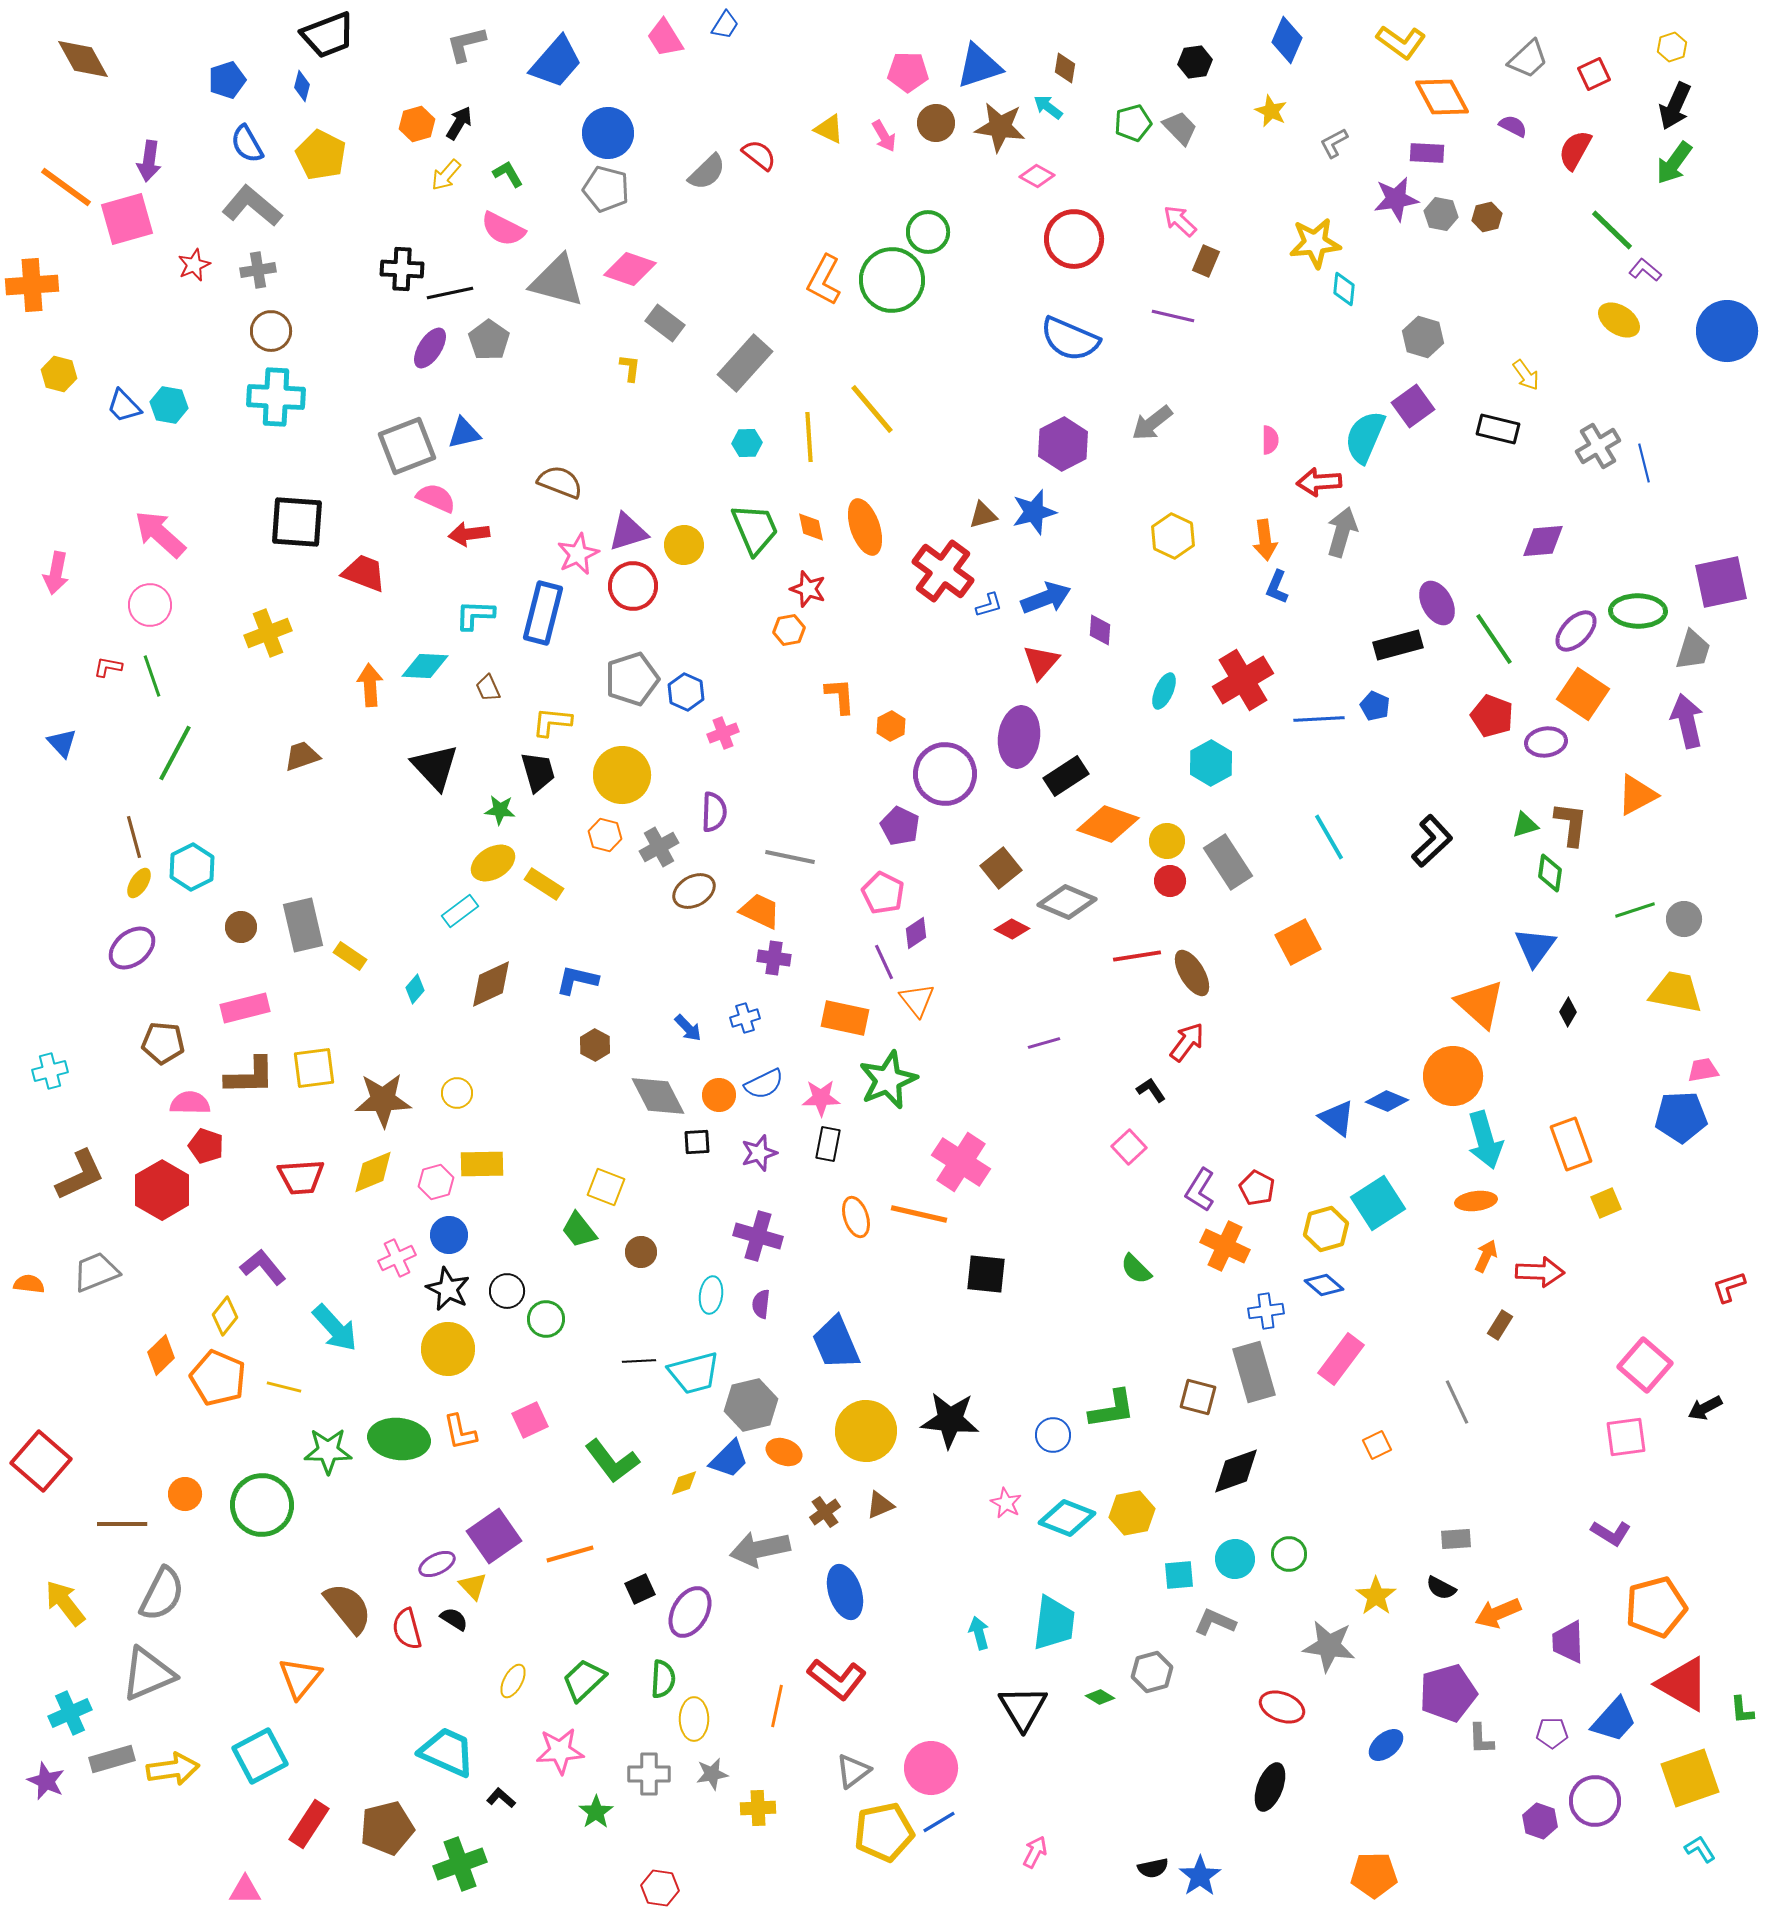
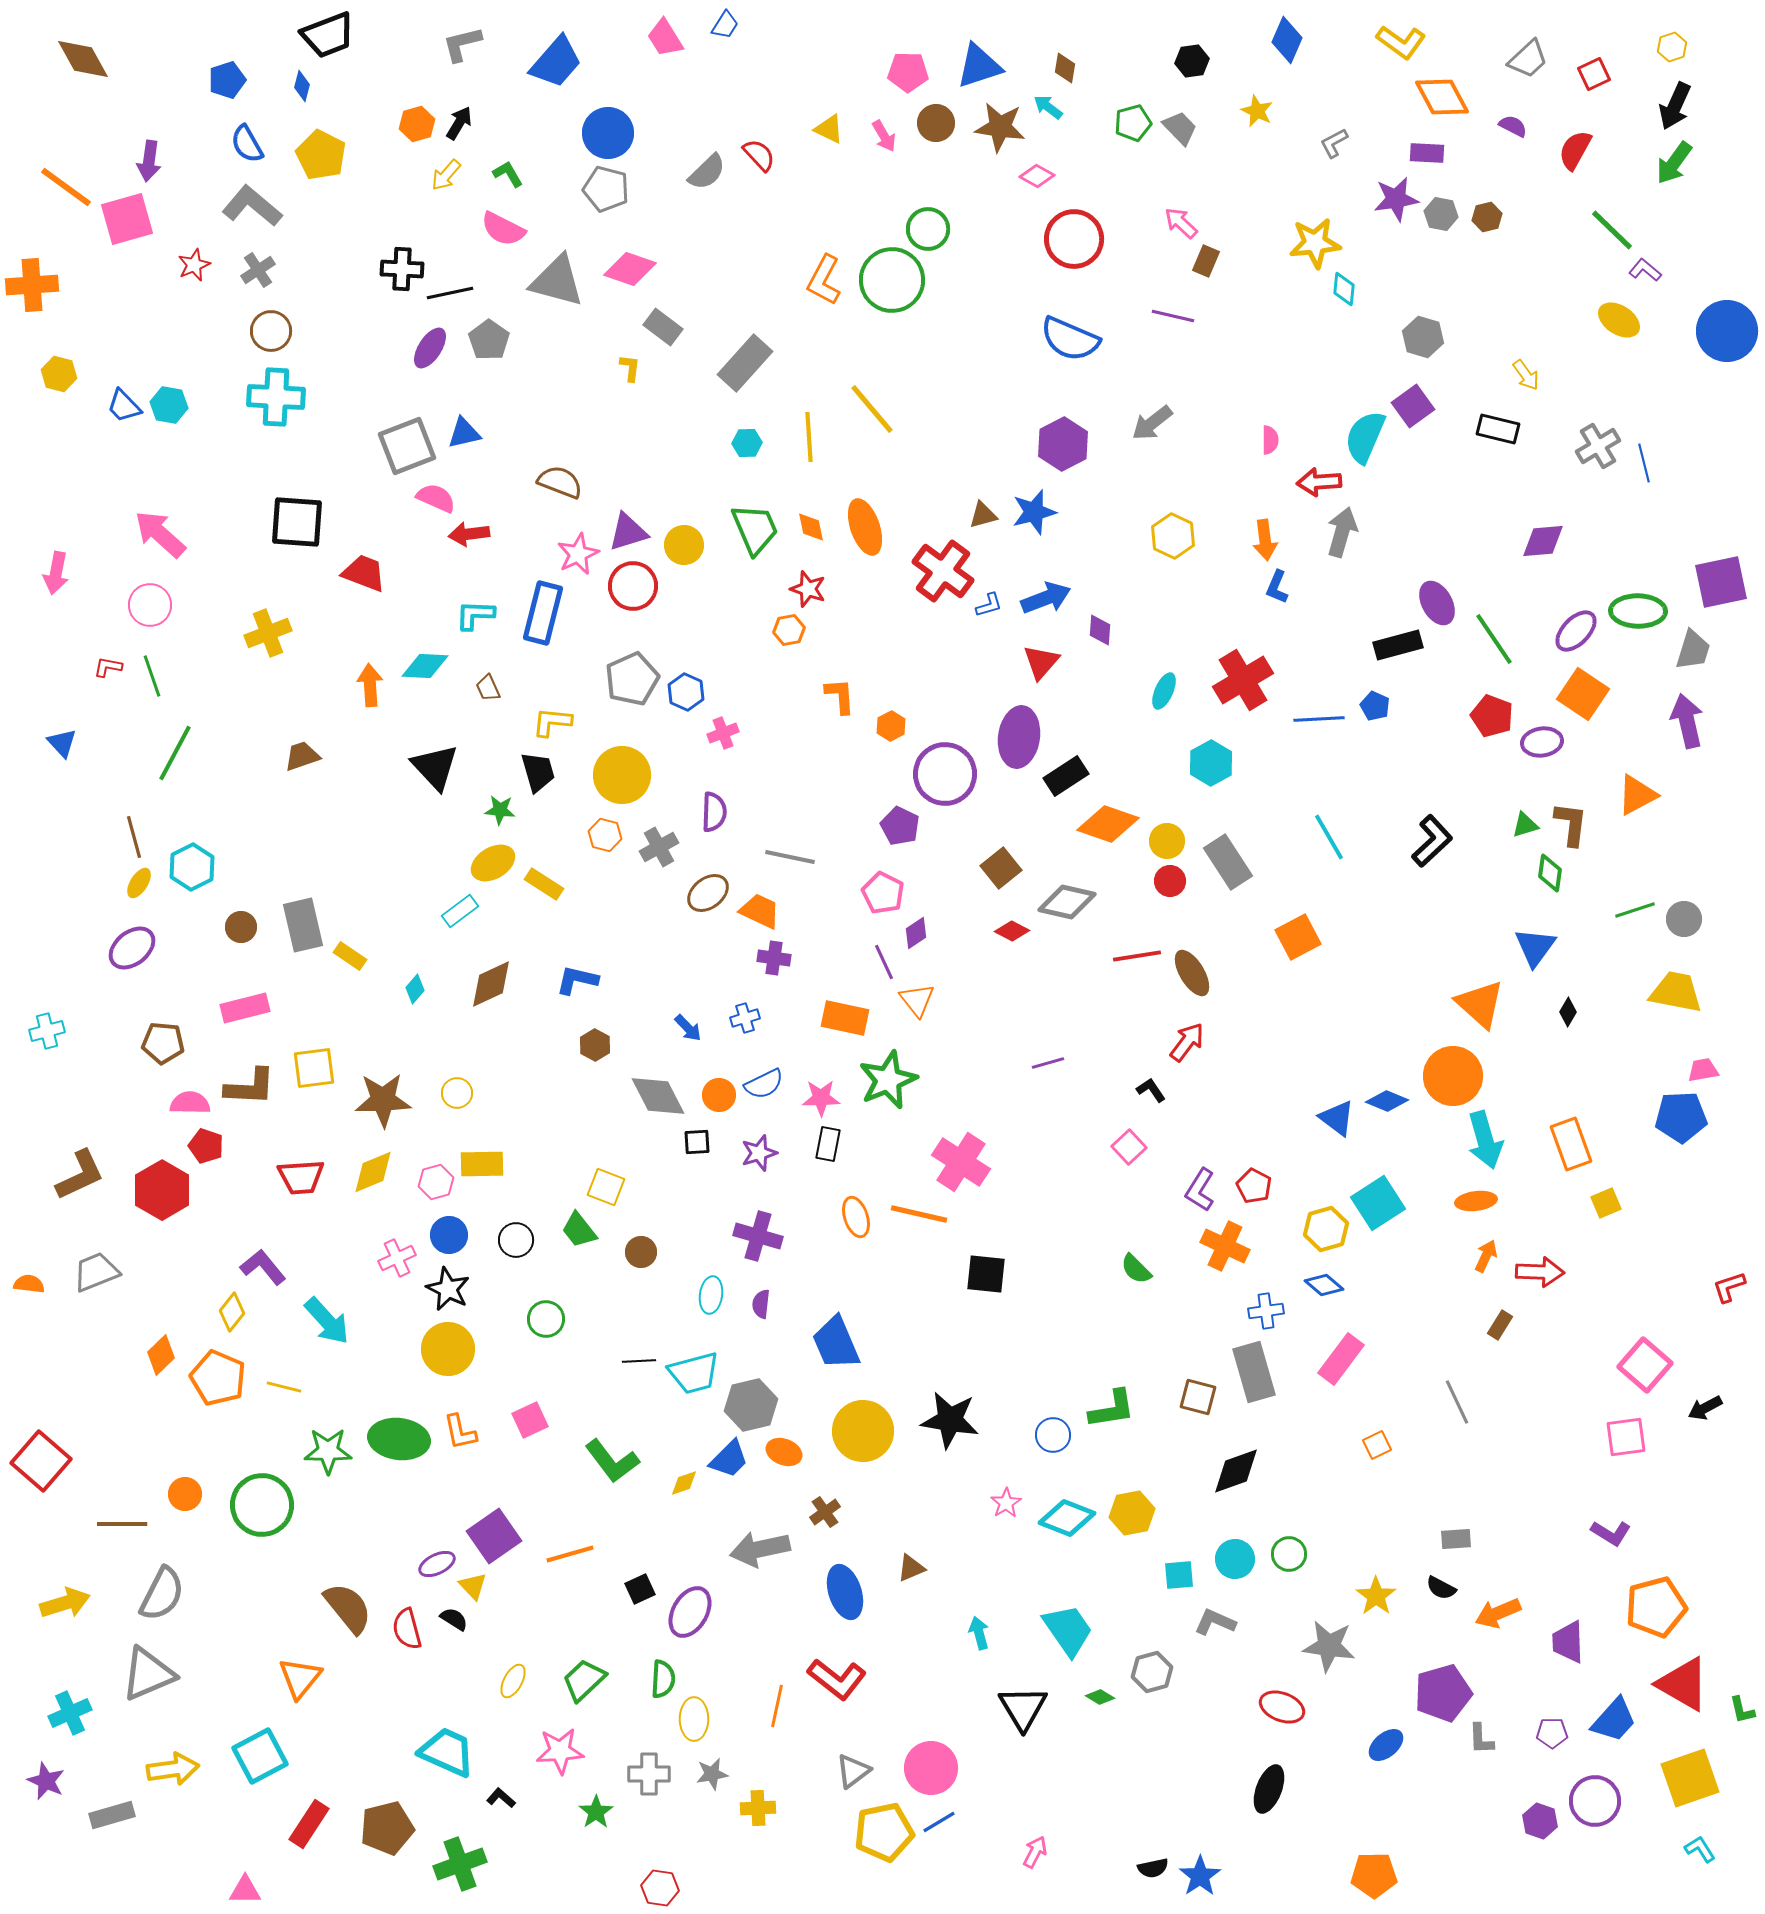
gray L-shape at (466, 44): moved 4 px left
black hexagon at (1195, 62): moved 3 px left, 1 px up
yellow star at (1271, 111): moved 14 px left
red semicircle at (759, 155): rotated 9 degrees clockwise
pink arrow at (1180, 221): moved 1 px right, 2 px down
green circle at (928, 232): moved 3 px up
gray cross at (258, 270): rotated 24 degrees counterclockwise
gray rectangle at (665, 323): moved 2 px left, 4 px down
gray pentagon at (632, 679): rotated 6 degrees counterclockwise
purple ellipse at (1546, 742): moved 4 px left
brown ellipse at (694, 891): moved 14 px right, 2 px down; rotated 9 degrees counterclockwise
gray diamond at (1067, 902): rotated 10 degrees counterclockwise
red diamond at (1012, 929): moved 2 px down
orange square at (1298, 942): moved 5 px up
purple line at (1044, 1043): moved 4 px right, 20 px down
cyan cross at (50, 1071): moved 3 px left, 40 px up
brown L-shape at (250, 1076): moved 11 px down; rotated 4 degrees clockwise
red pentagon at (1257, 1188): moved 3 px left, 2 px up
black circle at (507, 1291): moved 9 px right, 51 px up
yellow diamond at (225, 1316): moved 7 px right, 4 px up
cyan arrow at (335, 1328): moved 8 px left, 7 px up
black star at (950, 1420): rotated 4 degrees clockwise
yellow circle at (866, 1431): moved 3 px left
pink star at (1006, 1503): rotated 12 degrees clockwise
brown triangle at (880, 1505): moved 31 px right, 63 px down
yellow arrow at (65, 1603): rotated 111 degrees clockwise
cyan trapezoid at (1054, 1623): moved 14 px right, 7 px down; rotated 42 degrees counterclockwise
purple pentagon at (1448, 1693): moved 5 px left
green L-shape at (1742, 1710): rotated 8 degrees counterclockwise
gray rectangle at (112, 1759): moved 56 px down
black ellipse at (1270, 1787): moved 1 px left, 2 px down
